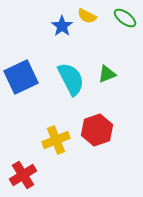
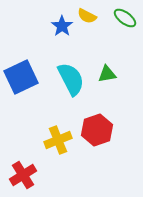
green triangle: rotated 12 degrees clockwise
yellow cross: moved 2 px right
